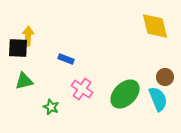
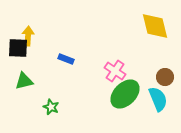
pink cross: moved 33 px right, 18 px up
